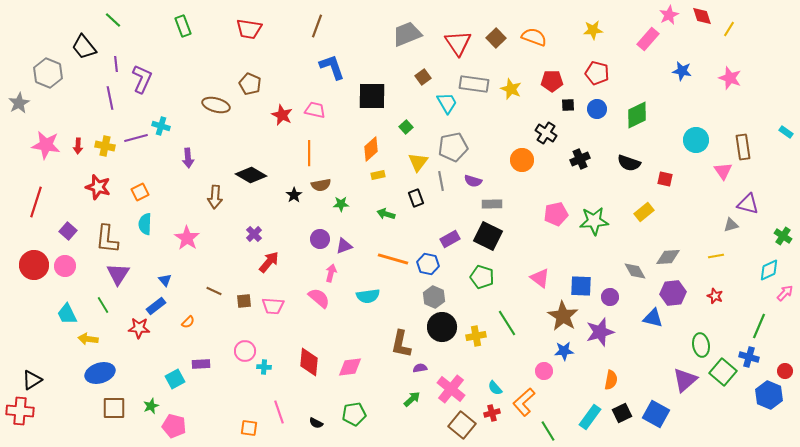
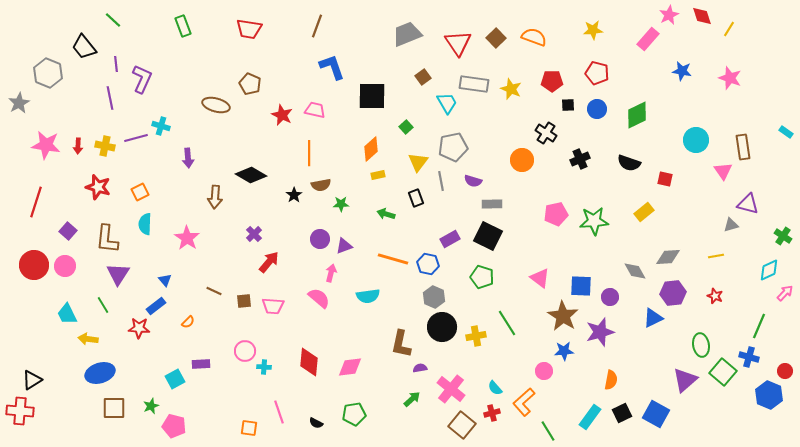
blue triangle at (653, 318): rotated 40 degrees counterclockwise
